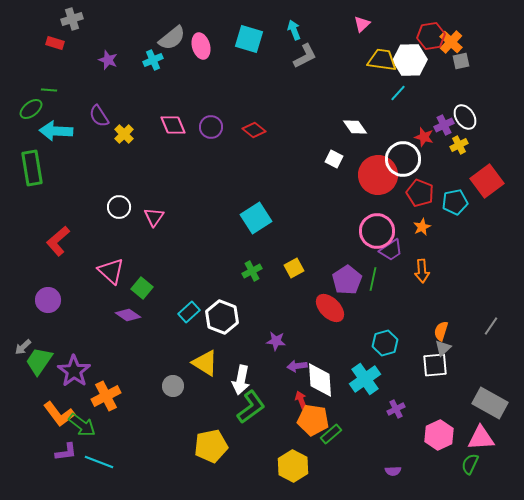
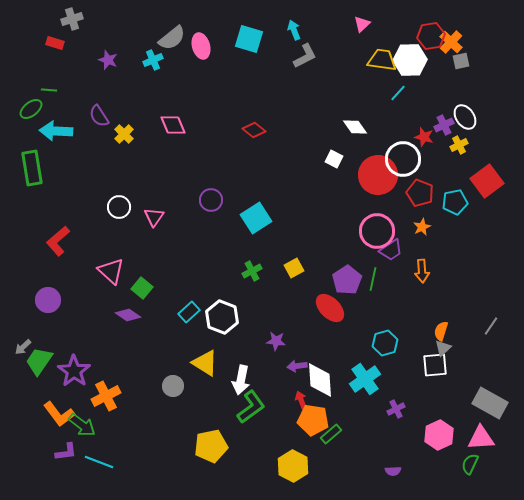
purple circle at (211, 127): moved 73 px down
